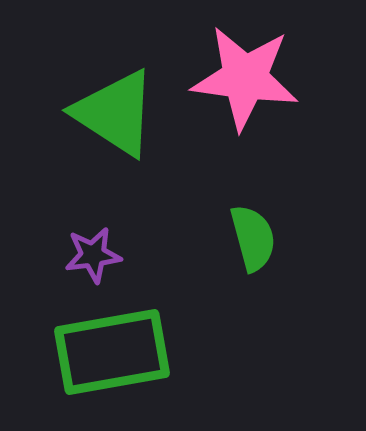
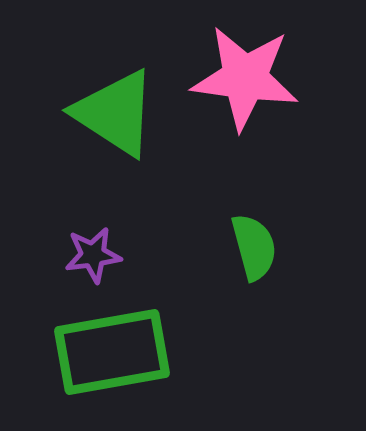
green semicircle: moved 1 px right, 9 px down
